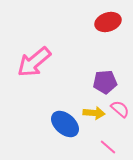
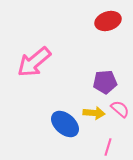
red ellipse: moved 1 px up
pink line: rotated 66 degrees clockwise
